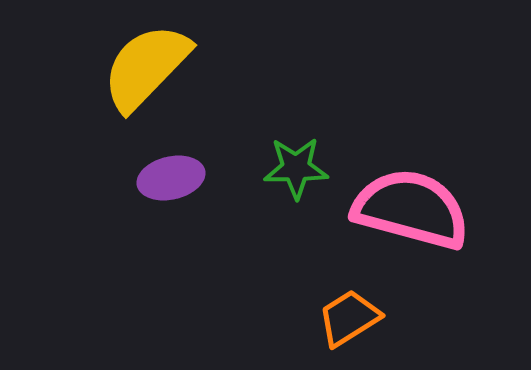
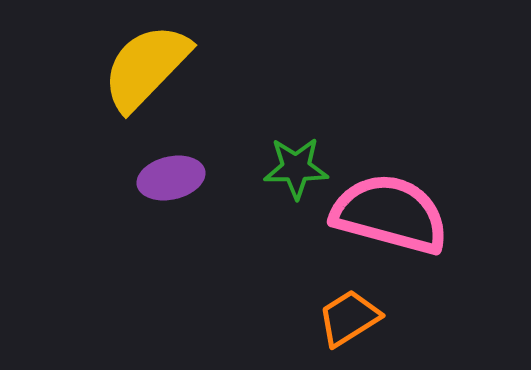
pink semicircle: moved 21 px left, 5 px down
